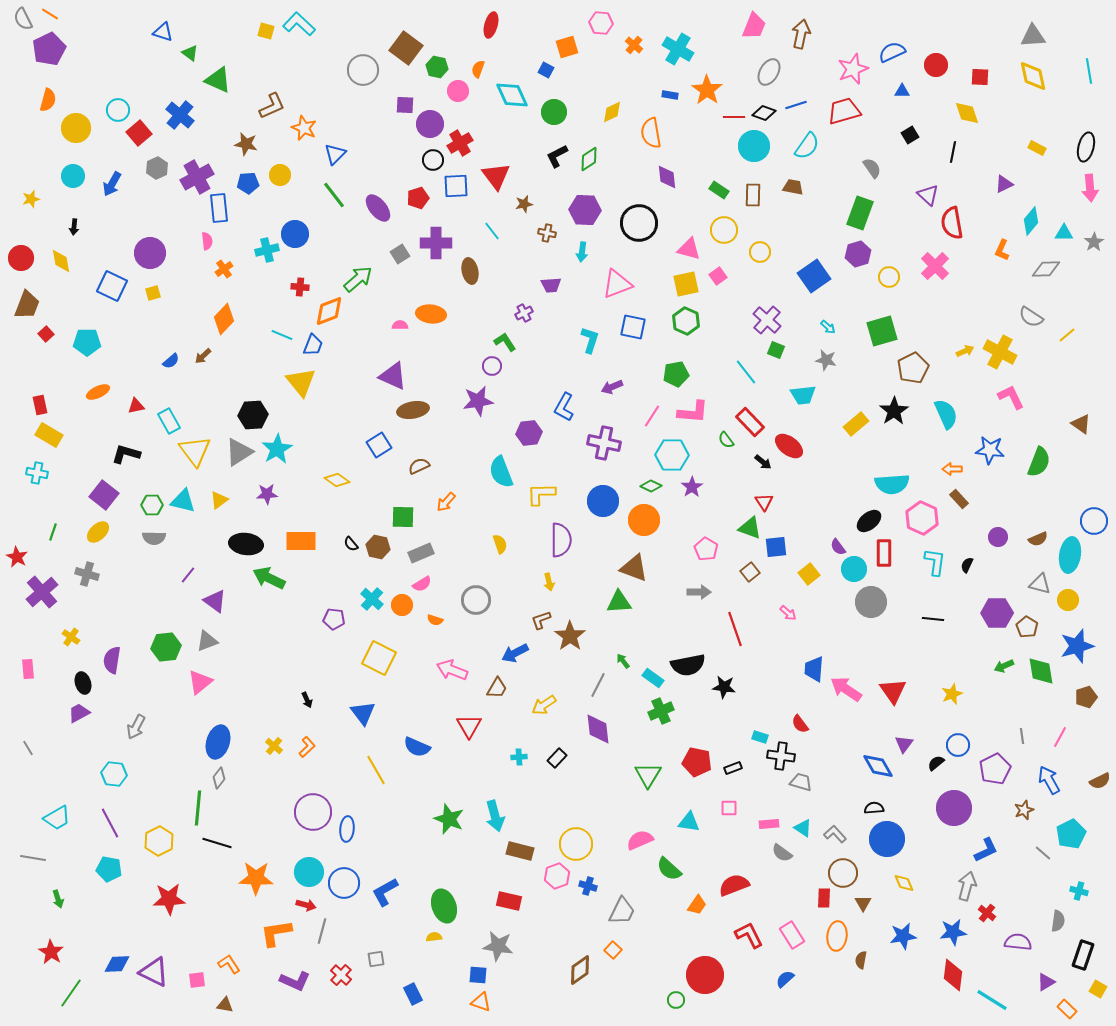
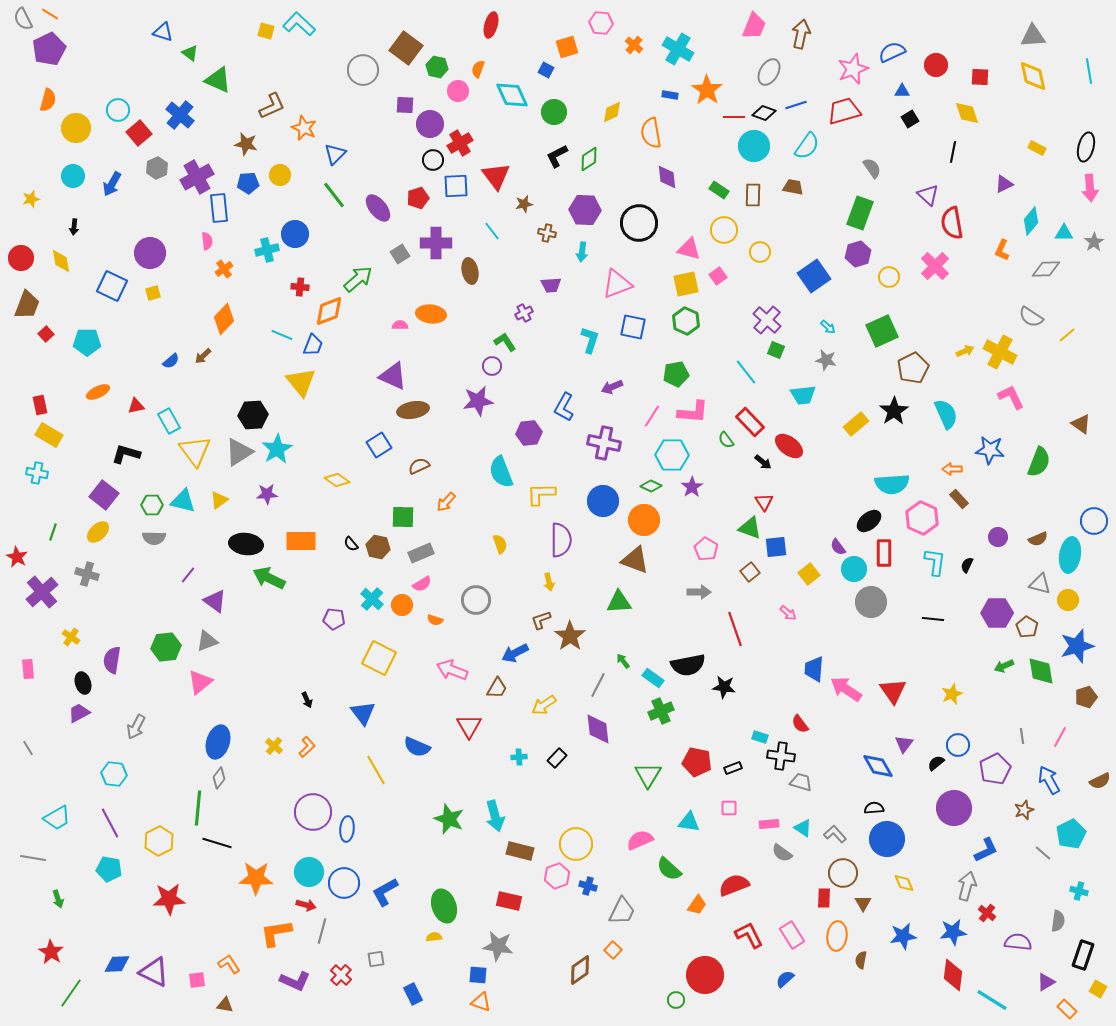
black square at (910, 135): moved 16 px up
green square at (882, 331): rotated 8 degrees counterclockwise
brown triangle at (634, 568): moved 1 px right, 8 px up
